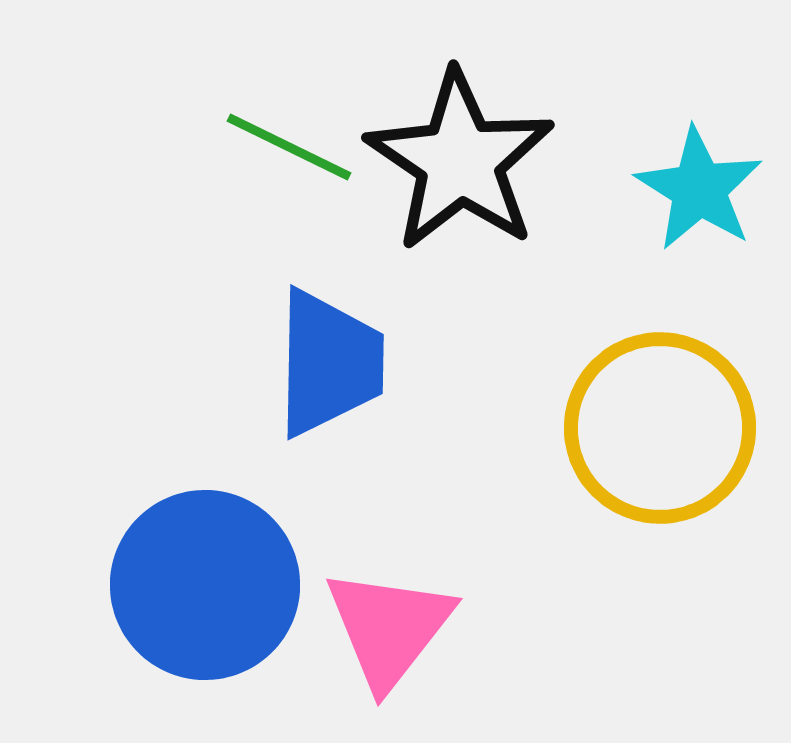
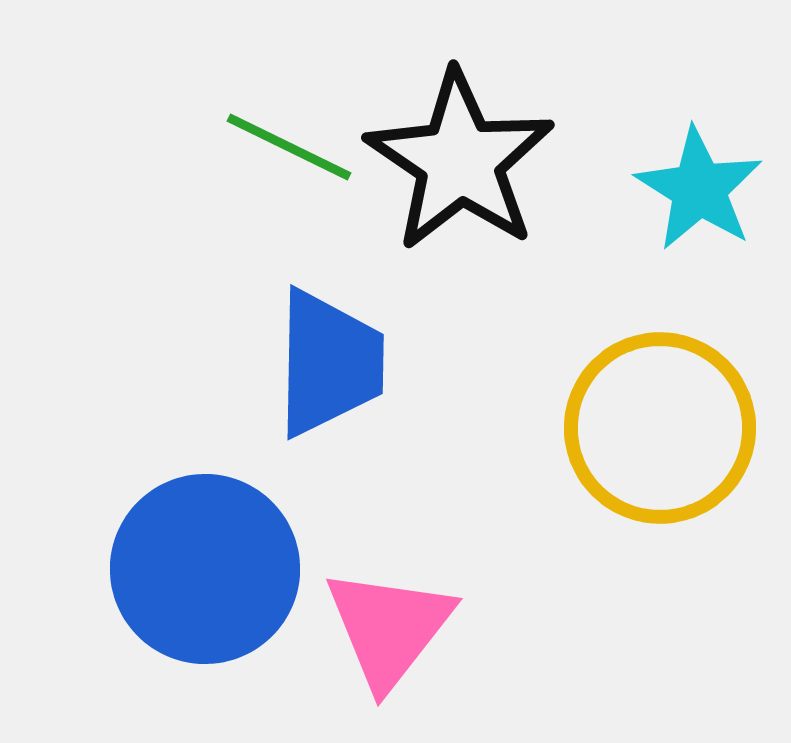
blue circle: moved 16 px up
